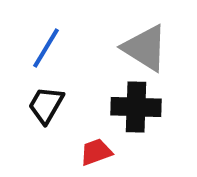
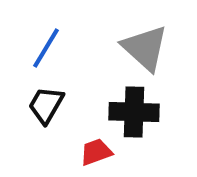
gray triangle: rotated 10 degrees clockwise
black cross: moved 2 px left, 5 px down
